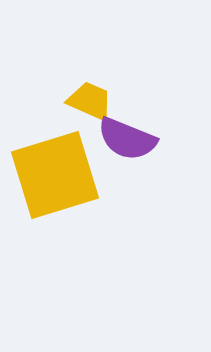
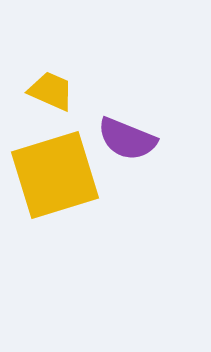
yellow trapezoid: moved 39 px left, 10 px up
